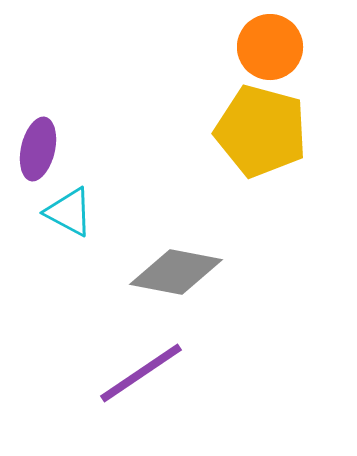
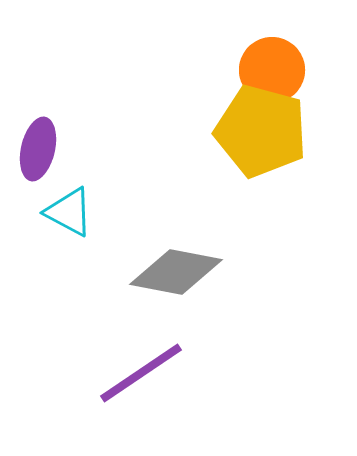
orange circle: moved 2 px right, 23 px down
